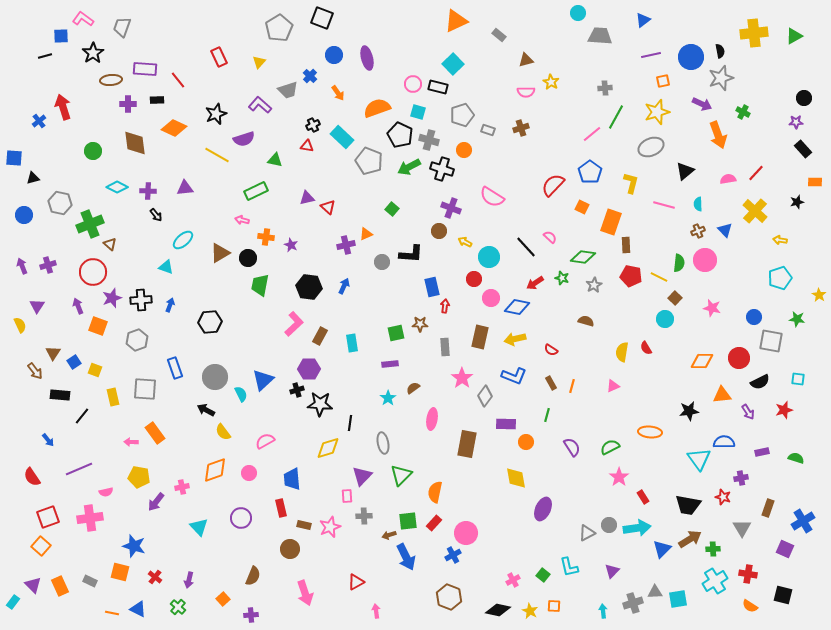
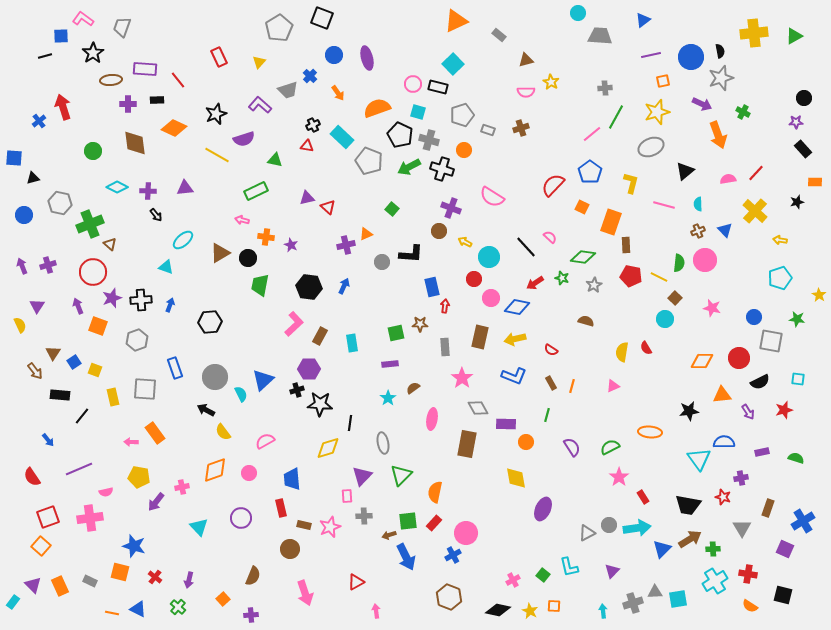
gray diamond at (485, 396): moved 7 px left, 12 px down; rotated 65 degrees counterclockwise
